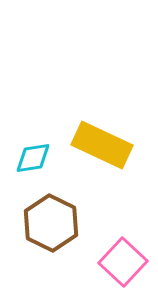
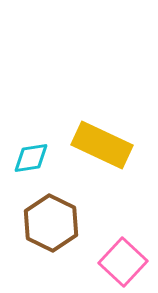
cyan diamond: moved 2 px left
